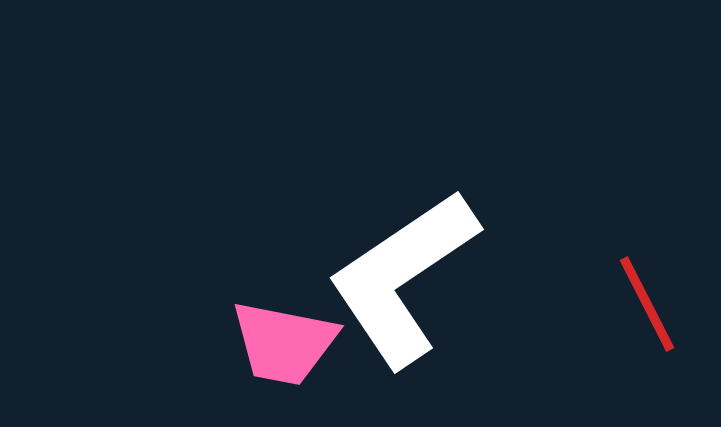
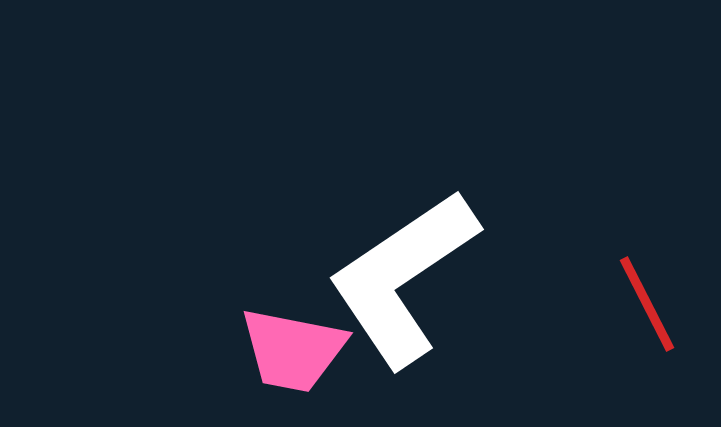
pink trapezoid: moved 9 px right, 7 px down
